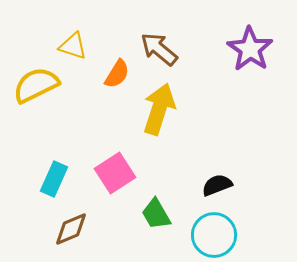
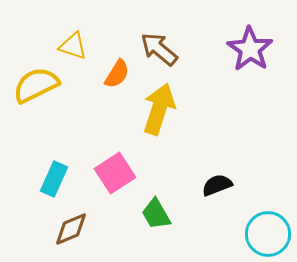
cyan circle: moved 54 px right, 1 px up
